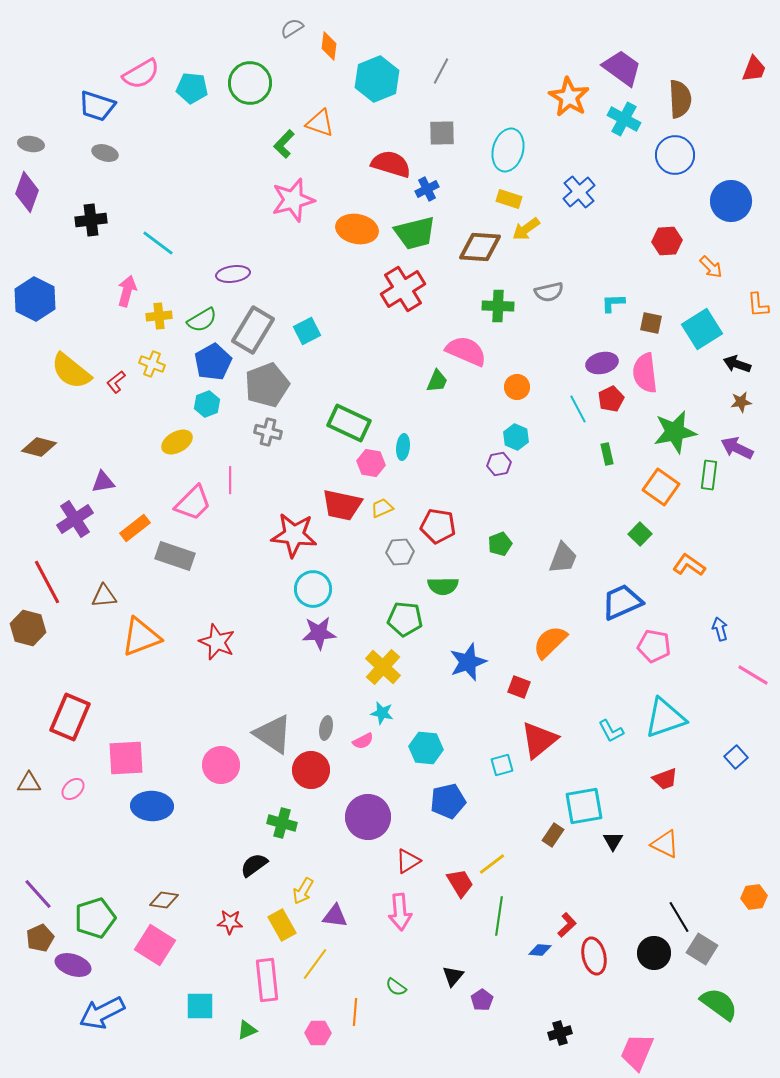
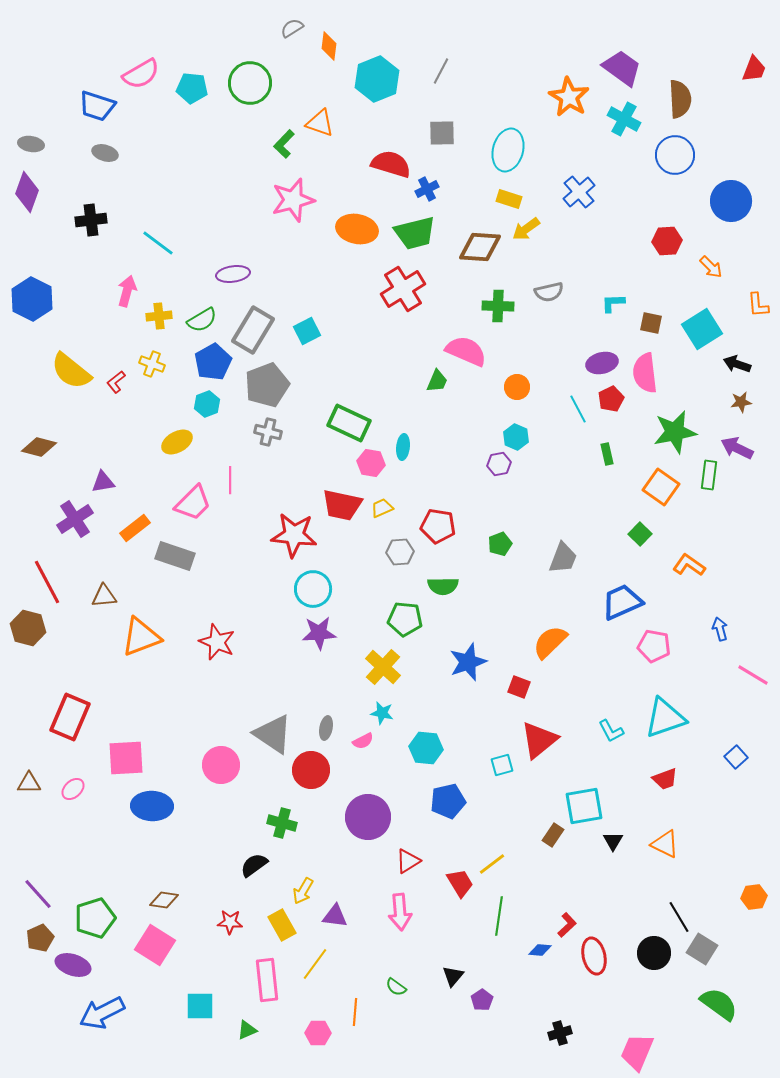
blue hexagon at (35, 299): moved 3 px left
